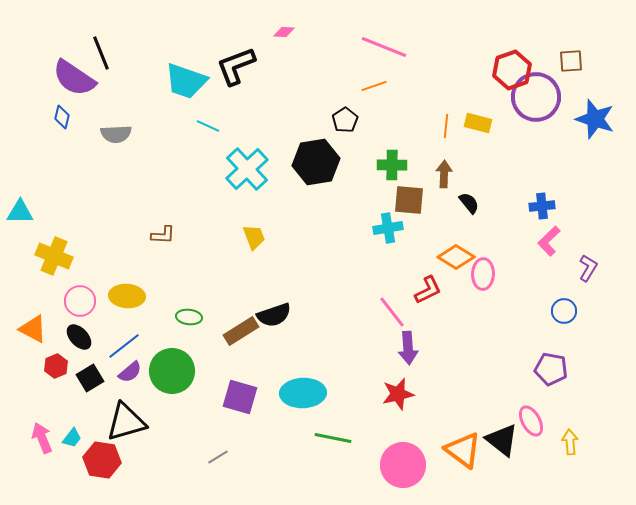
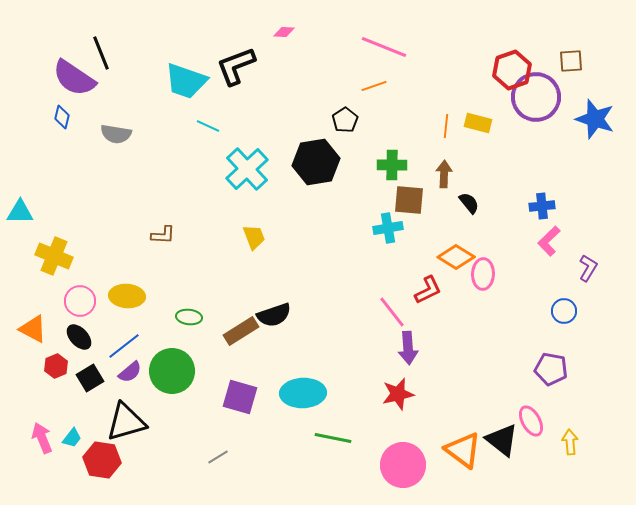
gray semicircle at (116, 134): rotated 12 degrees clockwise
